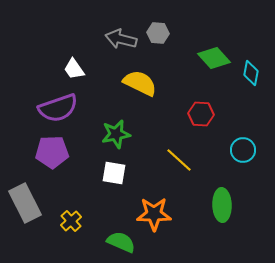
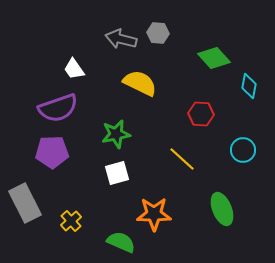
cyan diamond: moved 2 px left, 13 px down
yellow line: moved 3 px right, 1 px up
white square: moved 3 px right; rotated 25 degrees counterclockwise
green ellipse: moved 4 px down; rotated 20 degrees counterclockwise
